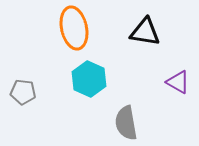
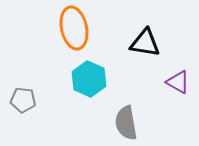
black triangle: moved 11 px down
gray pentagon: moved 8 px down
